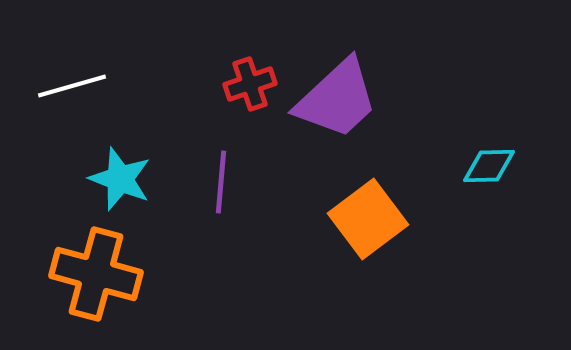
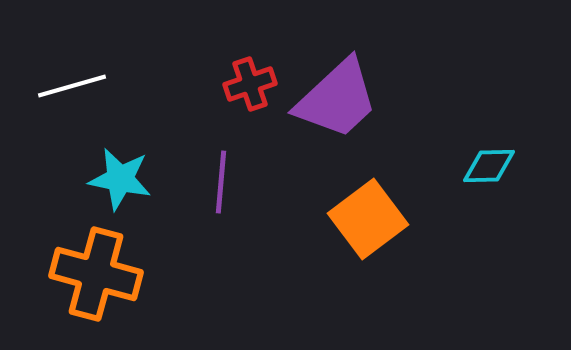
cyan star: rotated 10 degrees counterclockwise
